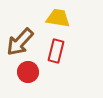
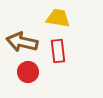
brown arrow: moved 2 px right; rotated 60 degrees clockwise
red rectangle: moved 2 px right; rotated 20 degrees counterclockwise
